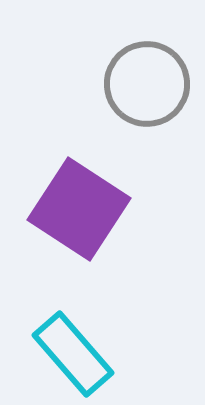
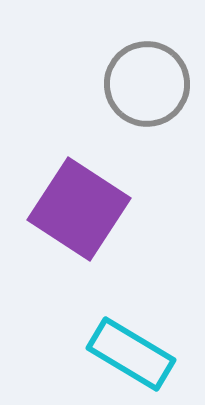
cyan rectangle: moved 58 px right; rotated 18 degrees counterclockwise
